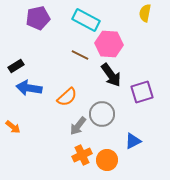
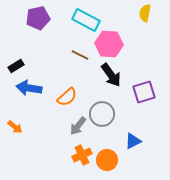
purple square: moved 2 px right
orange arrow: moved 2 px right
